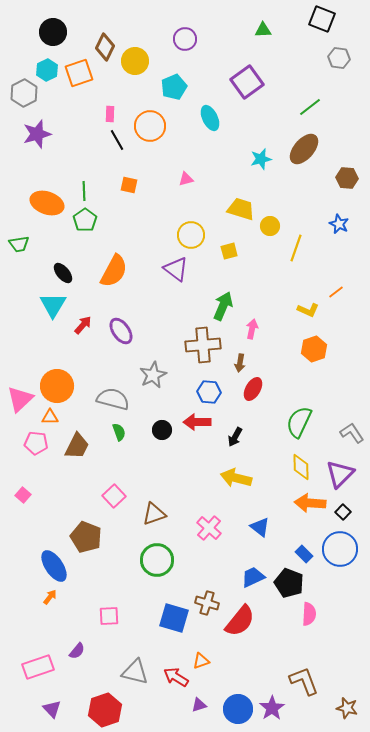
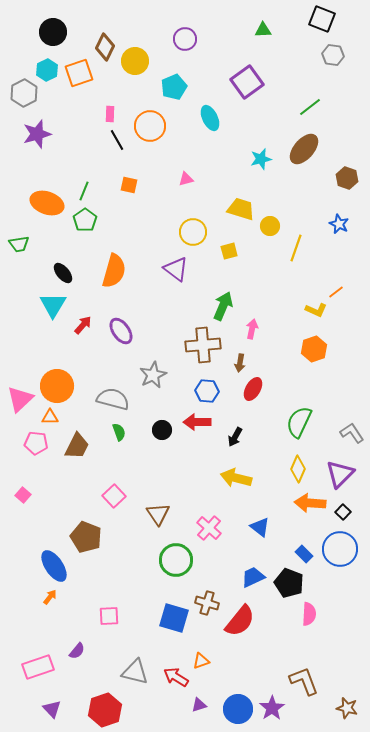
gray hexagon at (339, 58): moved 6 px left, 3 px up
brown hexagon at (347, 178): rotated 15 degrees clockwise
green line at (84, 191): rotated 24 degrees clockwise
yellow circle at (191, 235): moved 2 px right, 3 px up
orange semicircle at (114, 271): rotated 12 degrees counterclockwise
yellow L-shape at (308, 310): moved 8 px right
blue hexagon at (209, 392): moved 2 px left, 1 px up
yellow diamond at (301, 467): moved 3 px left, 2 px down; rotated 24 degrees clockwise
brown triangle at (154, 514): moved 4 px right; rotated 45 degrees counterclockwise
green circle at (157, 560): moved 19 px right
